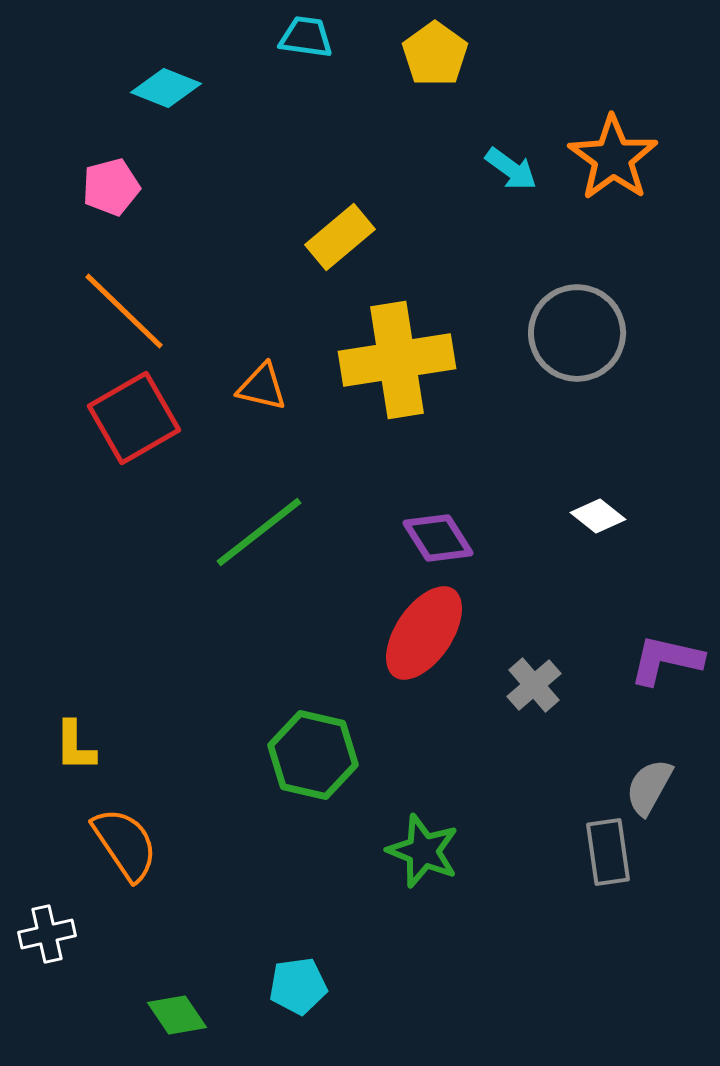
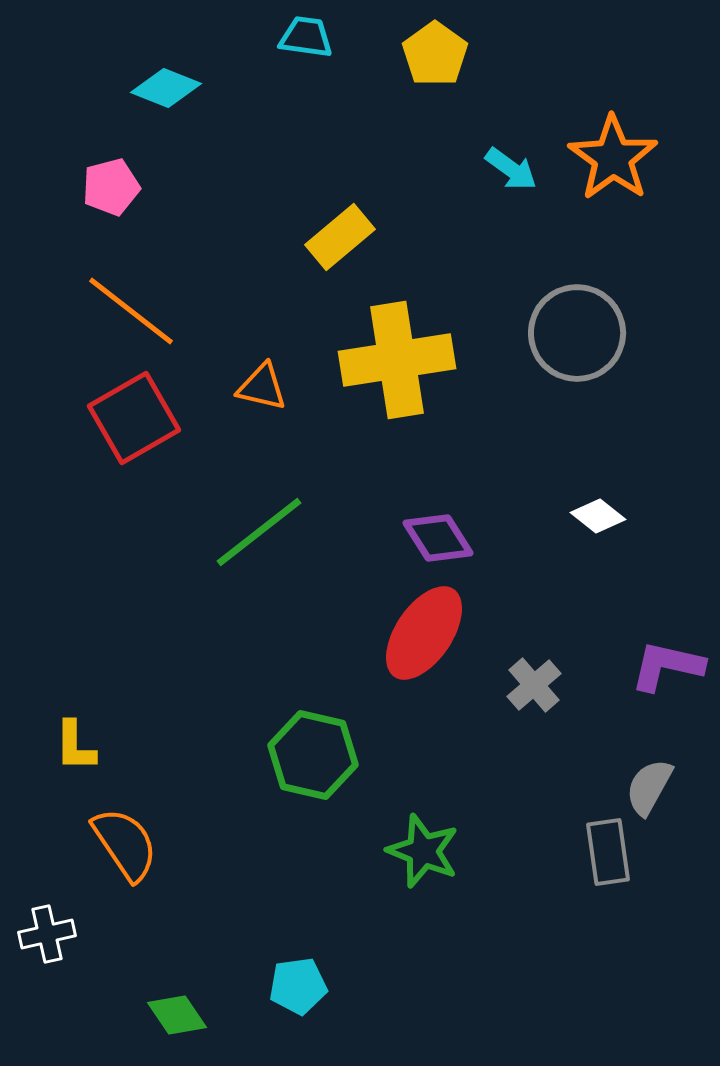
orange line: moved 7 px right; rotated 6 degrees counterclockwise
purple L-shape: moved 1 px right, 6 px down
